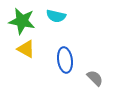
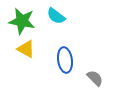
cyan semicircle: rotated 24 degrees clockwise
